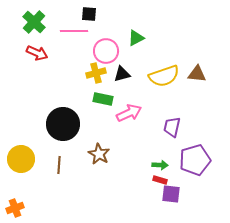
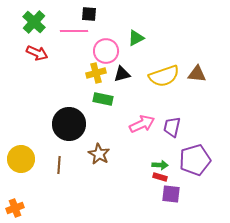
pink arrow: moved 13 px right, 11 px down
black circle: moved 6 px right
red rectangle: moved 3 px up
